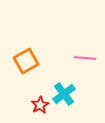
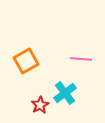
pink line: moved 4 px left, 1 px down
cyan cross: moved 1 px right, 1 px up
